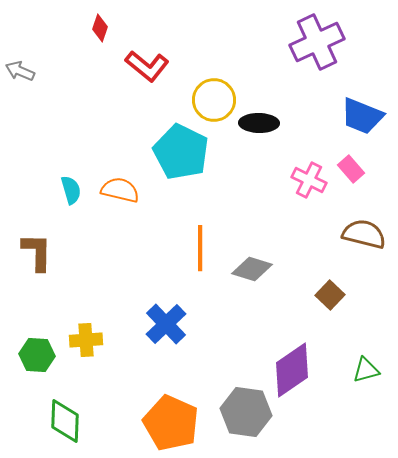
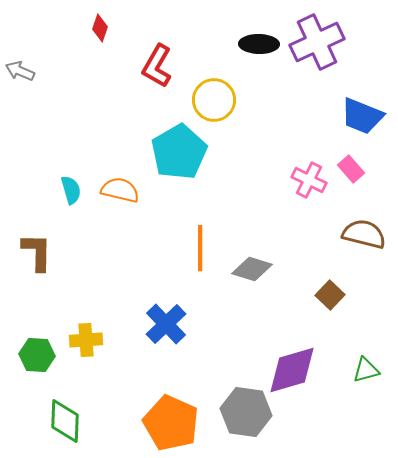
red L-shape: moved 10 px right; rotated 81 degrees clockwise
black ellipse: moved 79 px up
cyan pentagon: moved 2 px left; rotated 16 degrees clockwise
purple diamond: rotated 18 degrees clockwise
